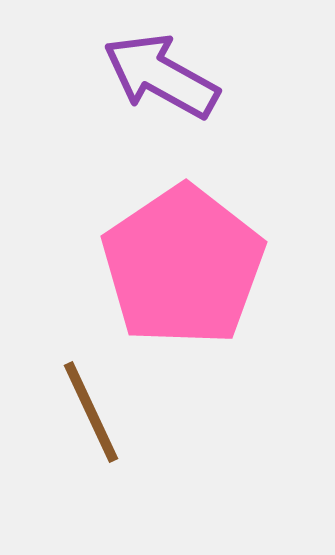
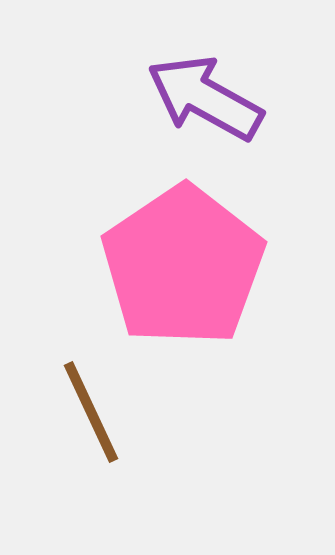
purple arrow: moved 44 px right, 22 px down
